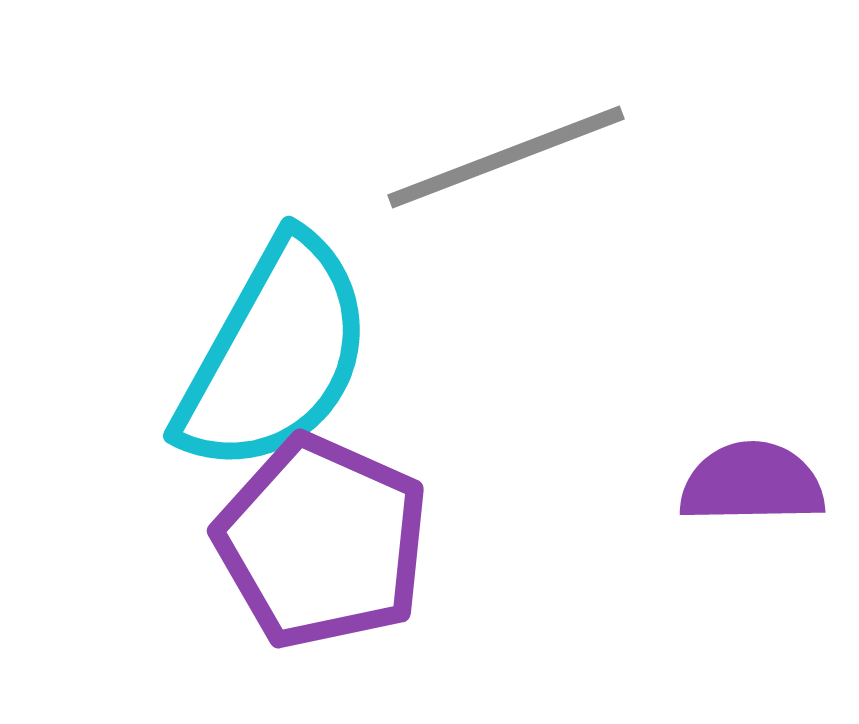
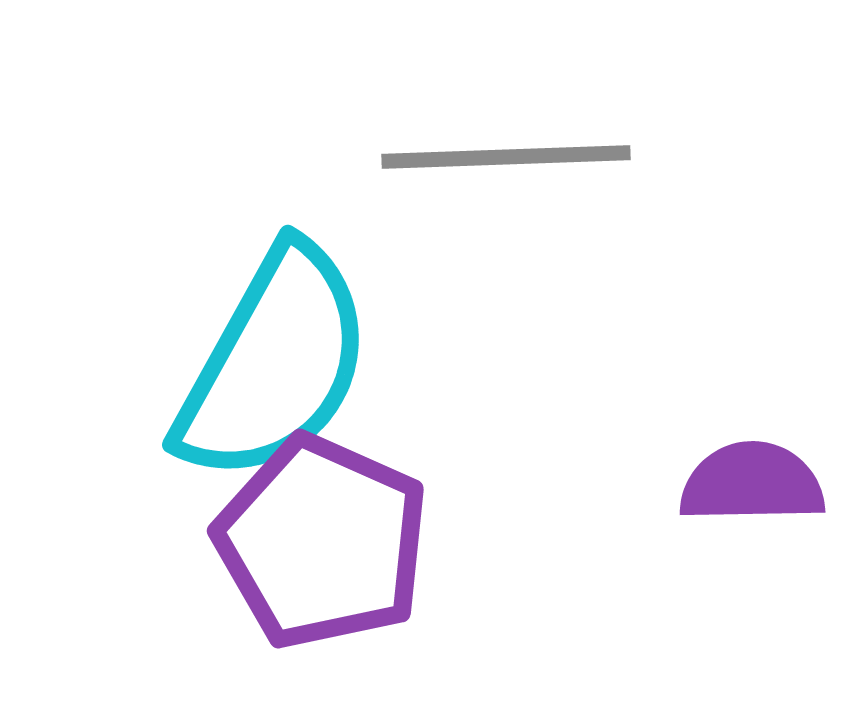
gray line: rotated 19 degrees clockwise
cyan semicircle: moved 1 px left, 9 px down
